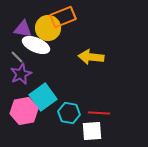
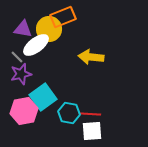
yellow circle: moved 1 px right, 1 px down
white ellipse: rotated 60 degrees counterclockwise
purple star: rotated 10 degrees clockwise
red line: moved 9 px left, 1 px down
